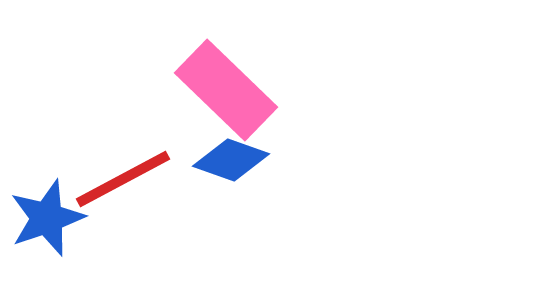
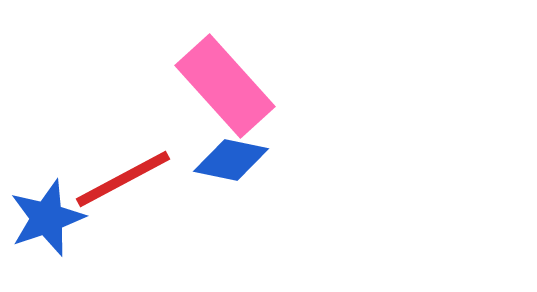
pink rectangle: moved 1 px left, 4 px up; rotated 4 degrees clockwise
blue diamond: rotated 8 degrees counterclockwise
